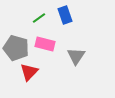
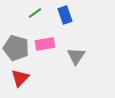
green line: moved 4 px left, 5 px up
pink rectangle: rotated 24 degrees counterclockwise
red triangle: moved 9 px left, 6 px down
